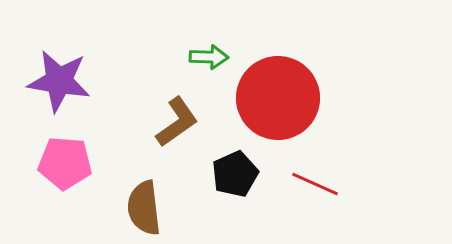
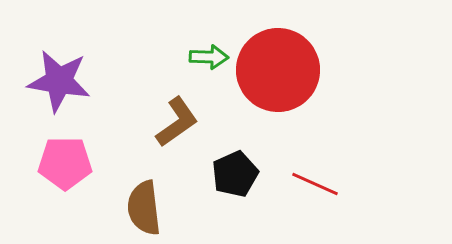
red circle: moved 28 px up
pink pentagon: rotated 4 degrees counterclockwise
